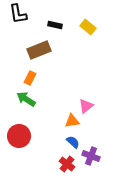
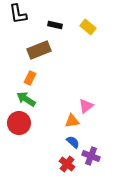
red circle: moved 13 px up
